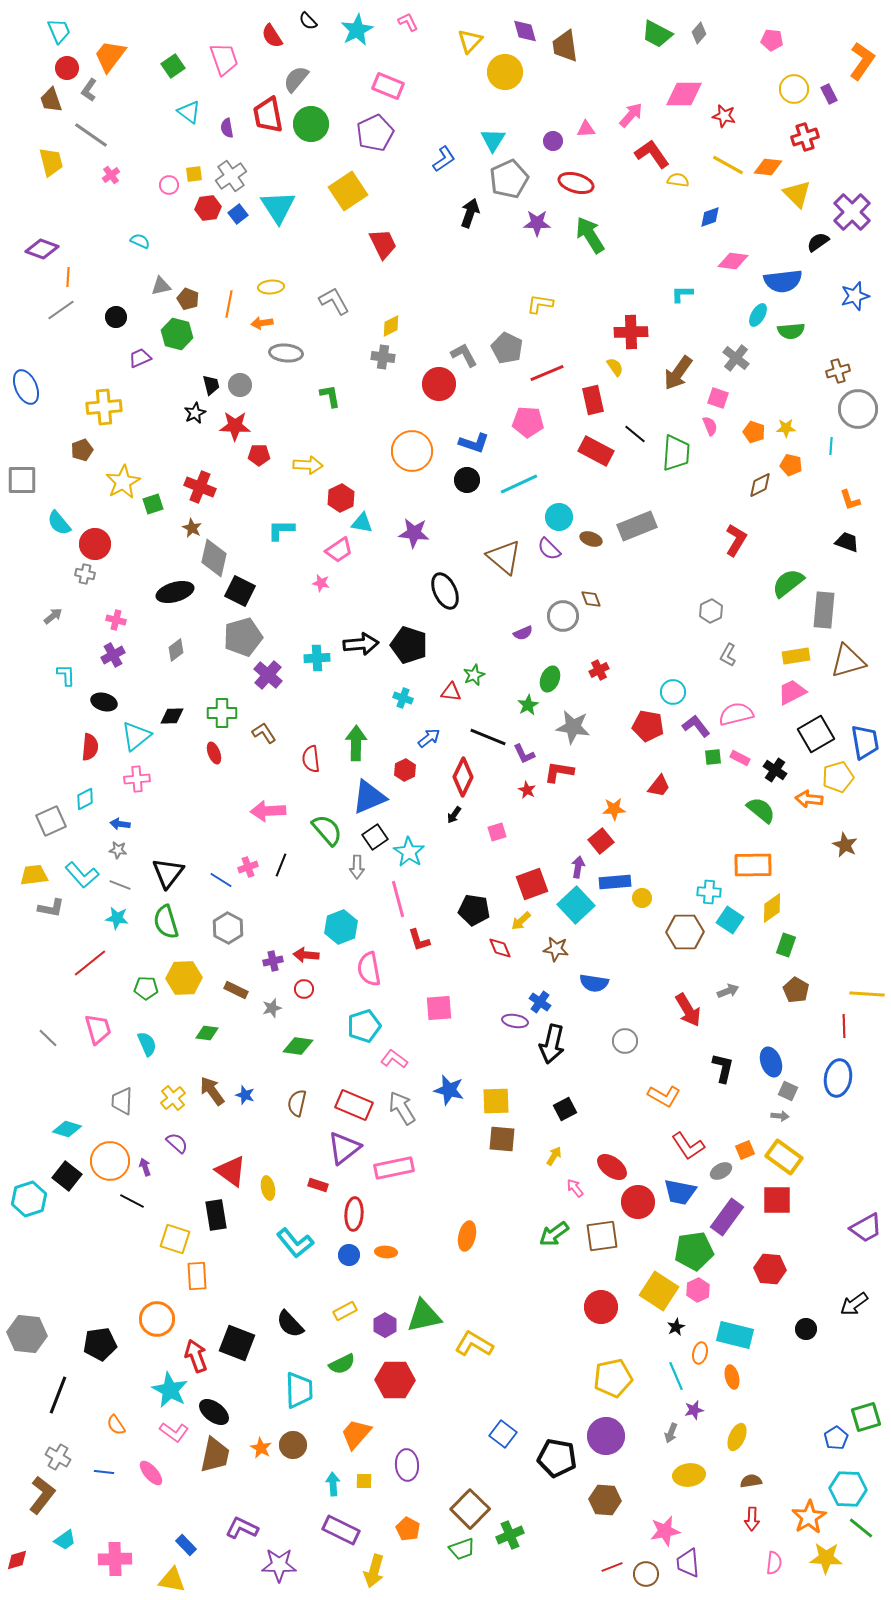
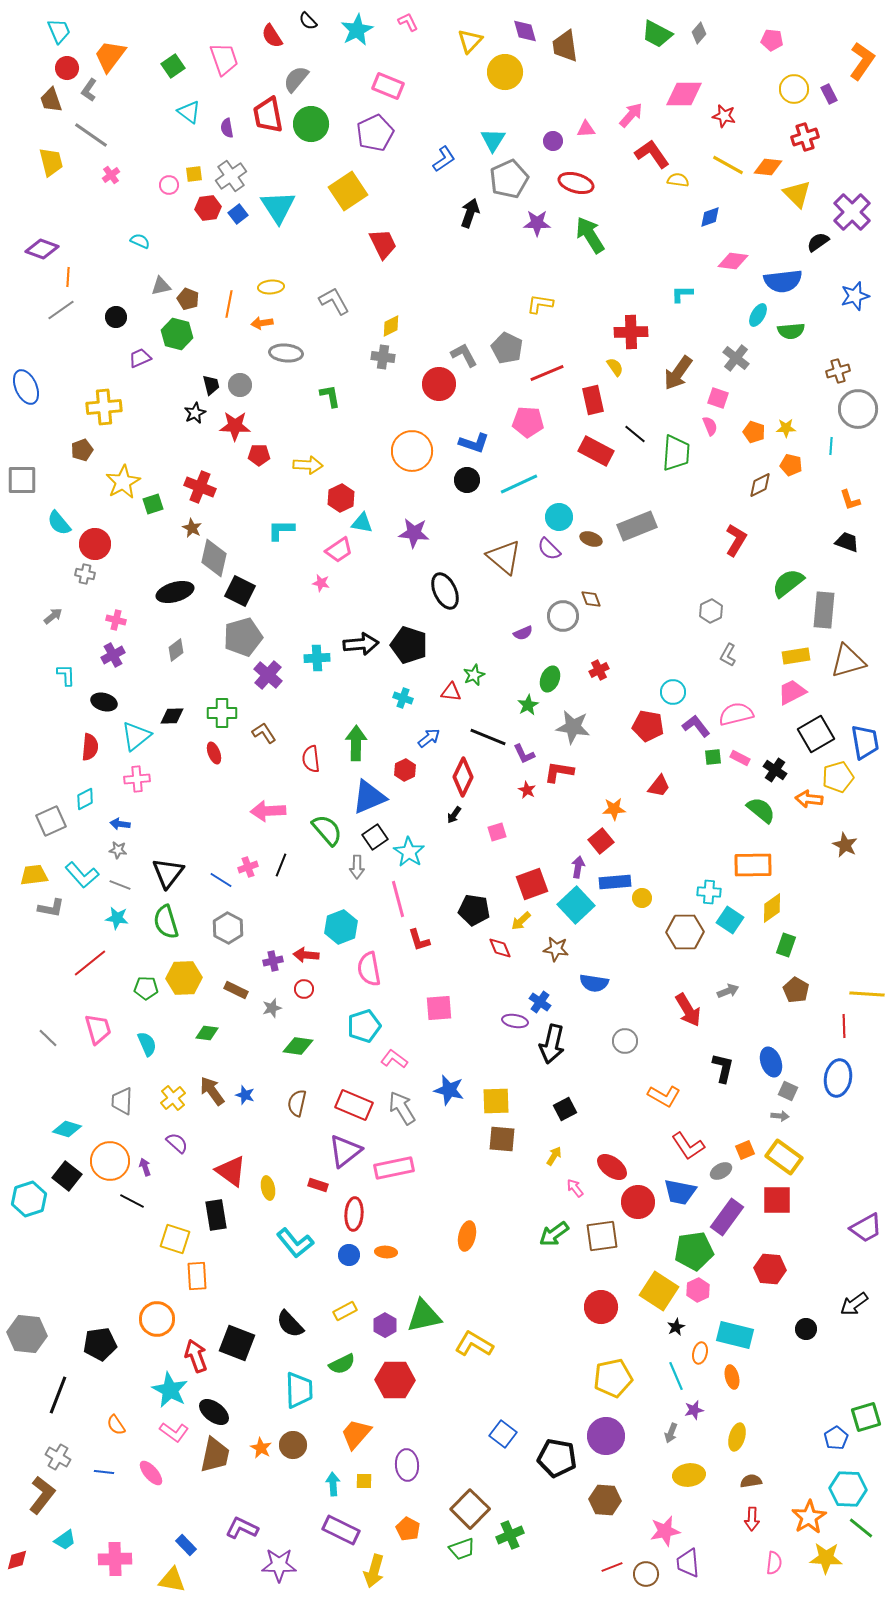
purple triangle at (344, 1148): moved 1 px right, 3 px down
yellow ellipse at (737, 1437): rotated 8 degrees counterclockwise
